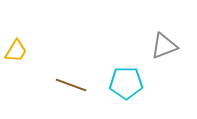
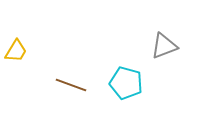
cyan pentagon: rotated 16 degrees clockwise
